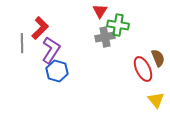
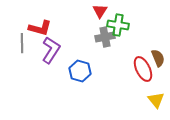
red L-shape: rotated 60 degrees clockwise
blue hexagon: moved 23 px right
